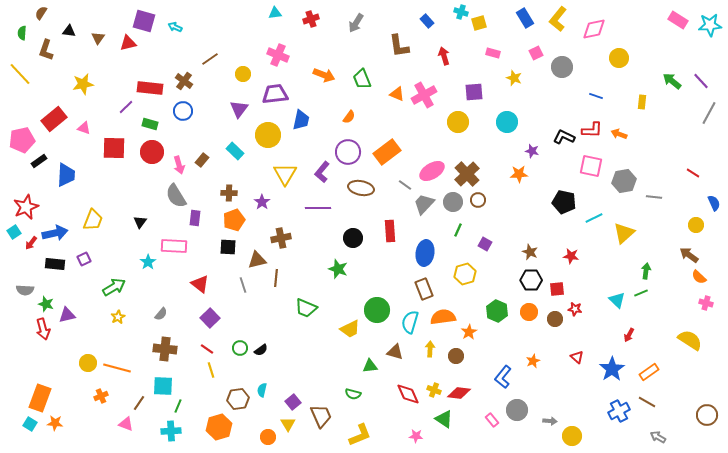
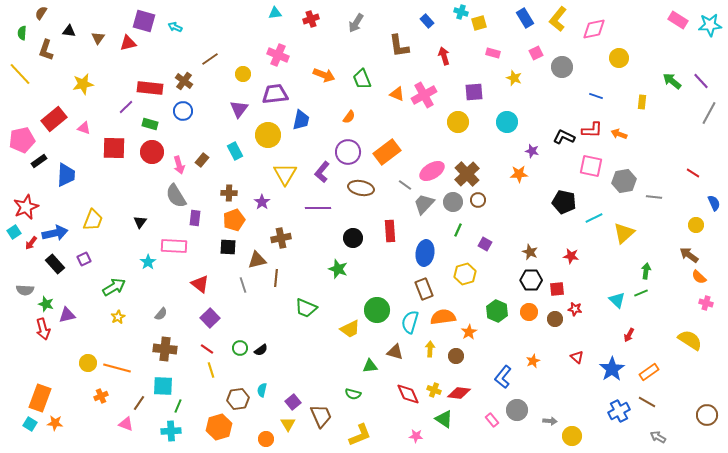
cyan rectangle at (235, 151): rotated 18 degrees clockwise
black rectangle at (55, 264): rotated 42 degrees clockwise
orange circle at (268, 437): moved 2 px left, 2 px down
